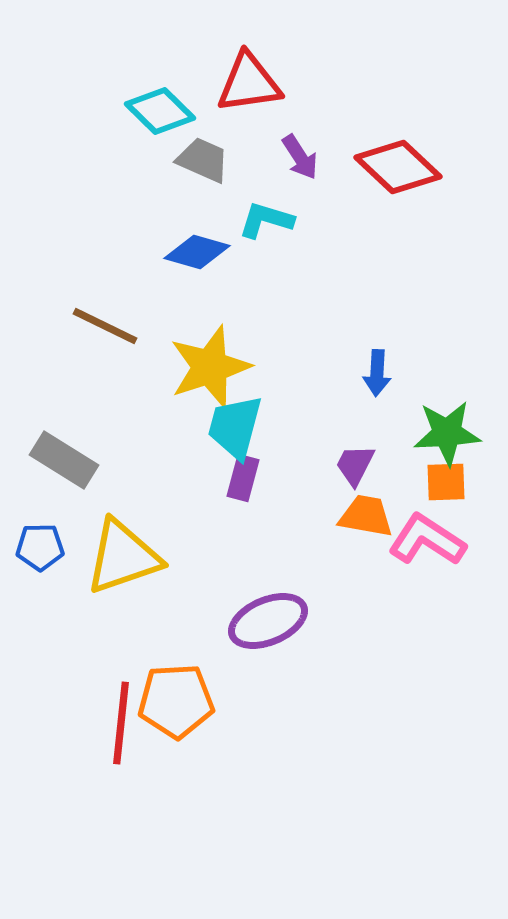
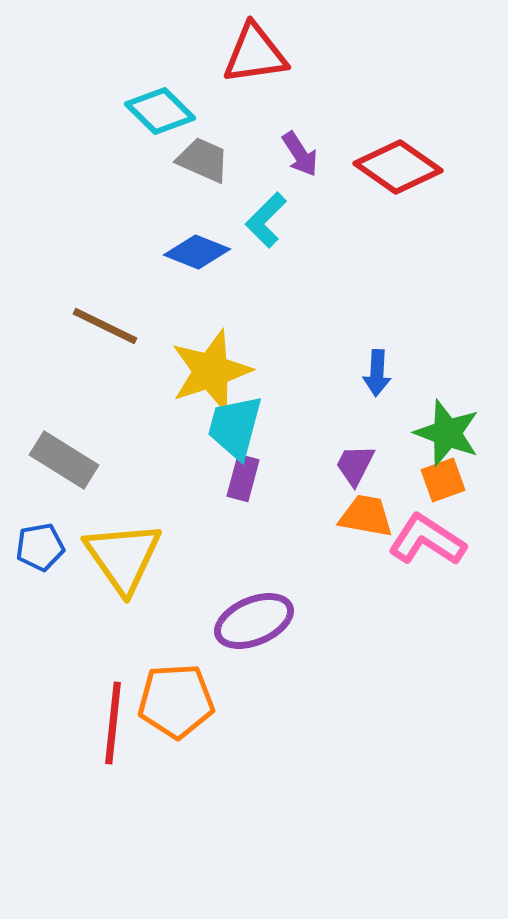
red triangle: moved 6 px right, 29 px up
purple arrow: moved 3 px up
red diamond: rotated 8 degrees counterclockwise
cyan L-shape: rotated 62 degrees counterclockwise
blue diamond: rotated 6 degrees clockwise
yellow star: moved 1 px right, 4 px down
green star: rotated 24 degrees clockwise
orange square: moved 3 px left, 2 px up; rotated 18 degrees counterclockwise
blue pentagon: rotated 9 degrees counterclockwise
yellow triangle: rotated 46 degrees counterclockwise
purple ellipse: moved 14 px left
red line: moved 8 px left
